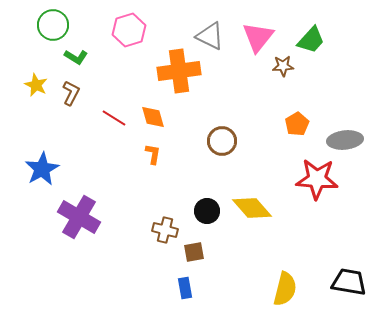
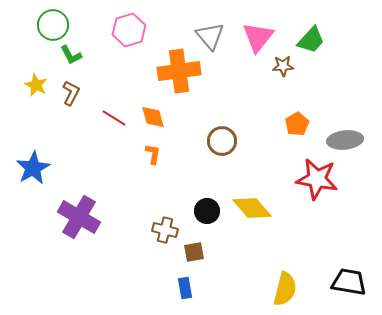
gray triangle: rotated 24 degrees clockwise
green L-shape: moved 5 px left, 2 px up; rotated 30 degrees clockwise
blue star: moved 9 px left, 1 px up
red star: rotated 6 degrees clockwise
